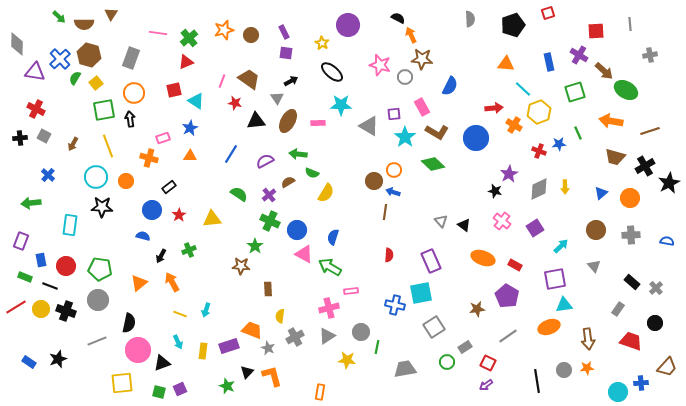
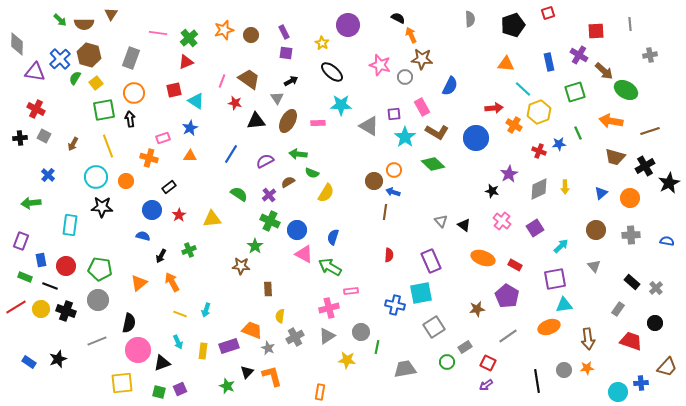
green arrow at (59, 17): moved 1 px right, 3 px down
black star at (495, 191): moved 3 px left
